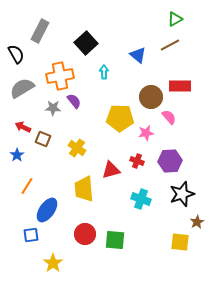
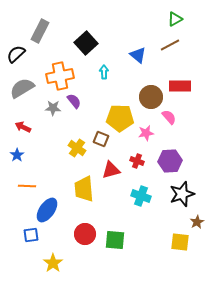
black semicircle: rotated 102 degrees counterclockwise
brown square: moved 58 px right
orange line: rotated 60 degrees clockwise
cyan cross: moved 3 px up
